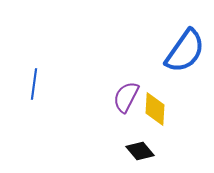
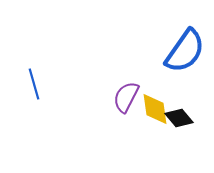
blue line: rotated 24 degrees counterclockwise
yellow diamond: rotated 12 degrees counterclockwise
black diamond: moved 39 px right, 33 px up
